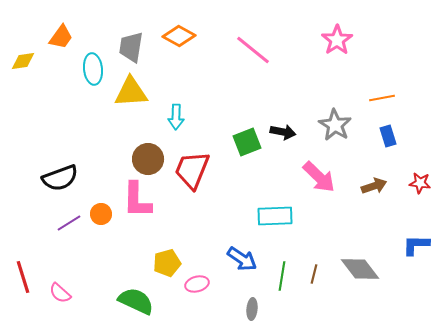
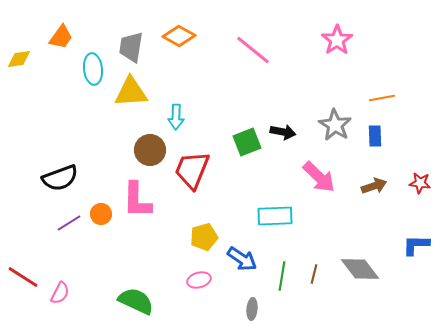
yellow diamond: moved 4 px left, 2 px up
blue rectangle: moved 13 px left; rotated 15 degrees clockwise
brown circle: moved 2 px right, 9 px up
yellow pentagon: moved 37 px right, 26 px up
red line: rotated 40 degrees counterclockwise
pink ellipse: moved 2 px right, 4 px up
pink semicircle: rotated 105 degrees counterclockwise
